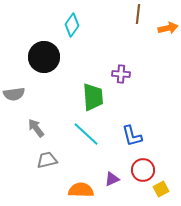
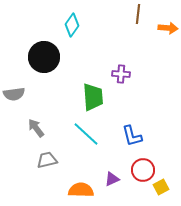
orange arrow: rotated 18 degrees clockwise
yellow square: moved 2 px up
